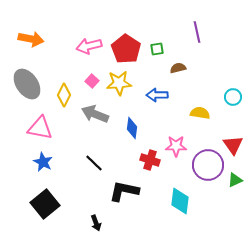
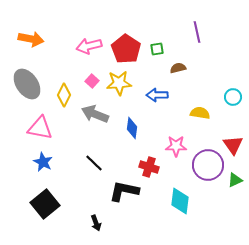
red cross: moved 1 px left, 7 px down
